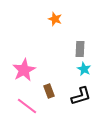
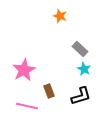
orange star: moved 5 px right, 3 px up
gray rectangle: rotated 49 degrees counterclockwise
pink line: rotated 25 degrees counterclockwise
